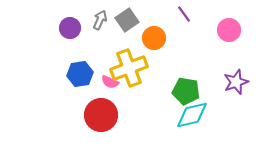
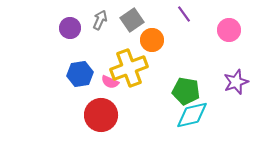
gray square: moved 5 px right
orange circle: moved 2 px left, 2 px down
